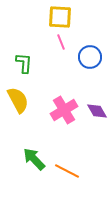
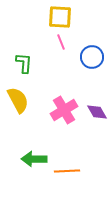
blue circle: moved 2 px right
purple diamond: moved 1 px down
green arrow: rotated 45 degrees counterclockwise
orange line: rotated 30 degrees counterclockwise
